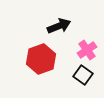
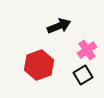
red hexagon: moved 2 px left, 6 px down
black square: rotated 24 degrees clockwise
